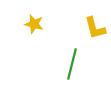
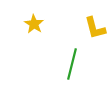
yellow star: rotated 18 degrees clockwise
